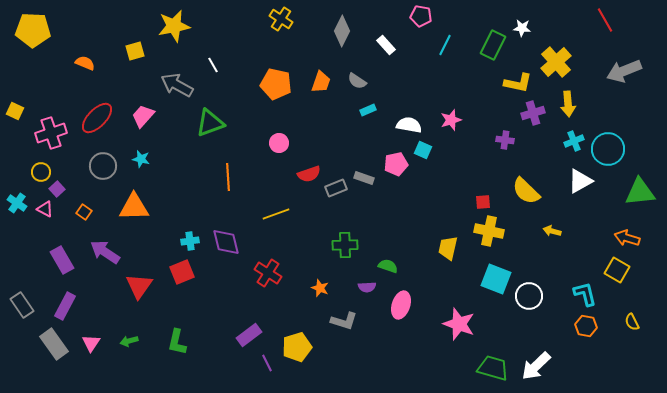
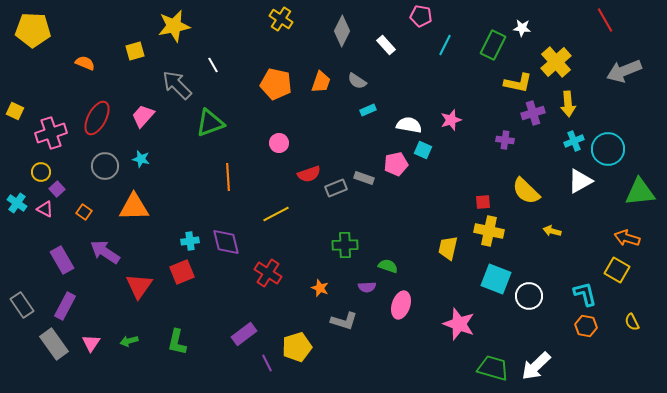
gray arrow at (177, 85): rotated 16 degrees clockwise
red ellipse at (97, 118): rotated 16 degrees counterclockwise
gray circle at (103, 166): moved 2 px right
yellow line at (276, 214): rotated 8 degrees counterclockwise
purple rectangle at (249, 335): moved 5 px left, 1 px up
